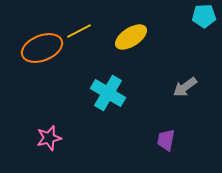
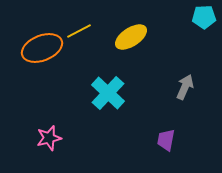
cyan pentagon: moved 1 px down
gray arrow: rotated 150 degrees clockwise
cyan cross: rotated 12 degrees clockwise
